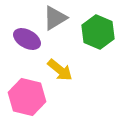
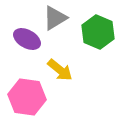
pink hexagon: rotated 6 degrees counterclockwise
